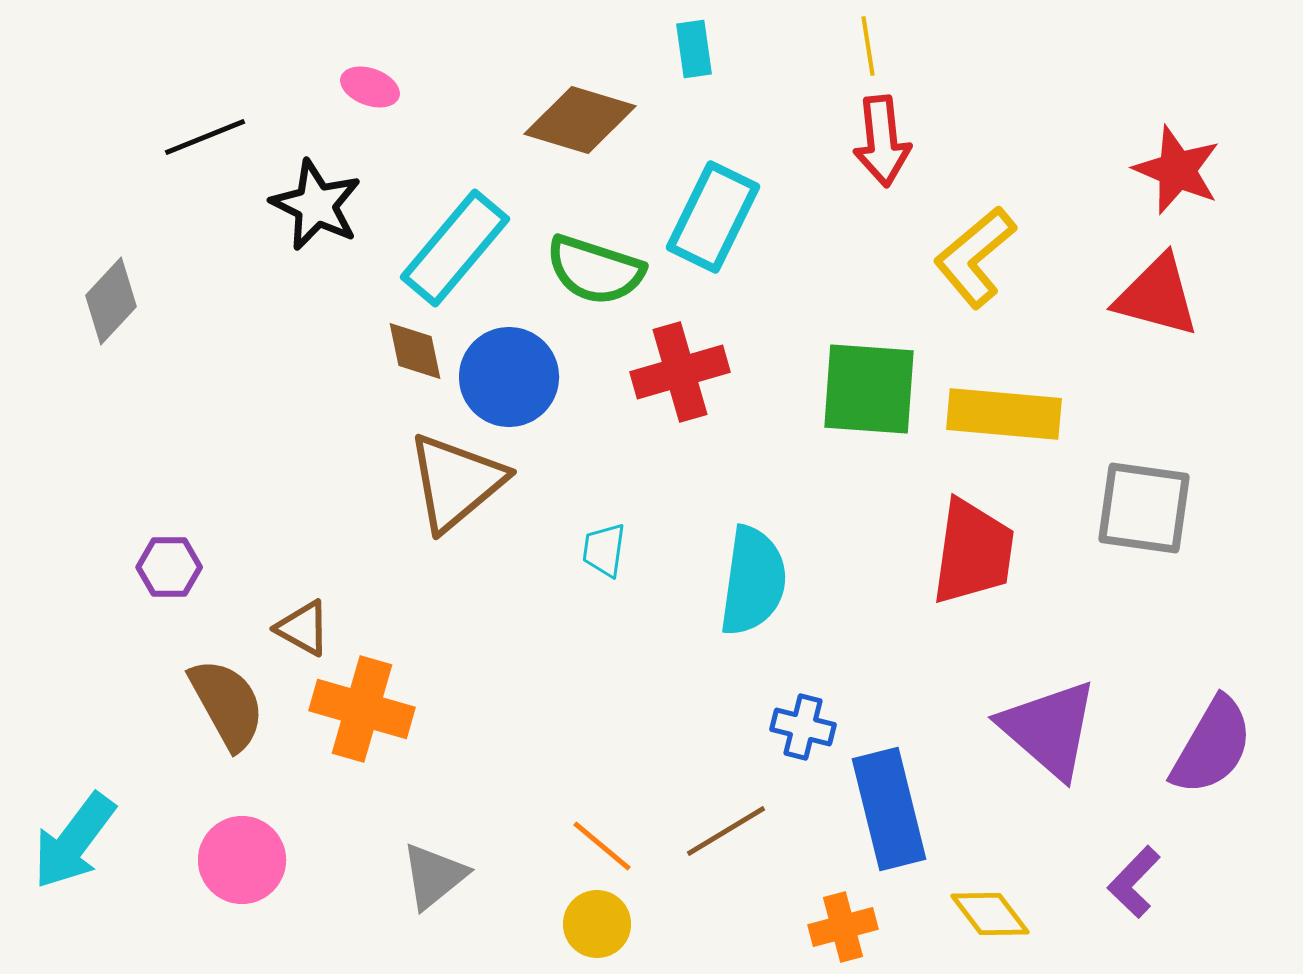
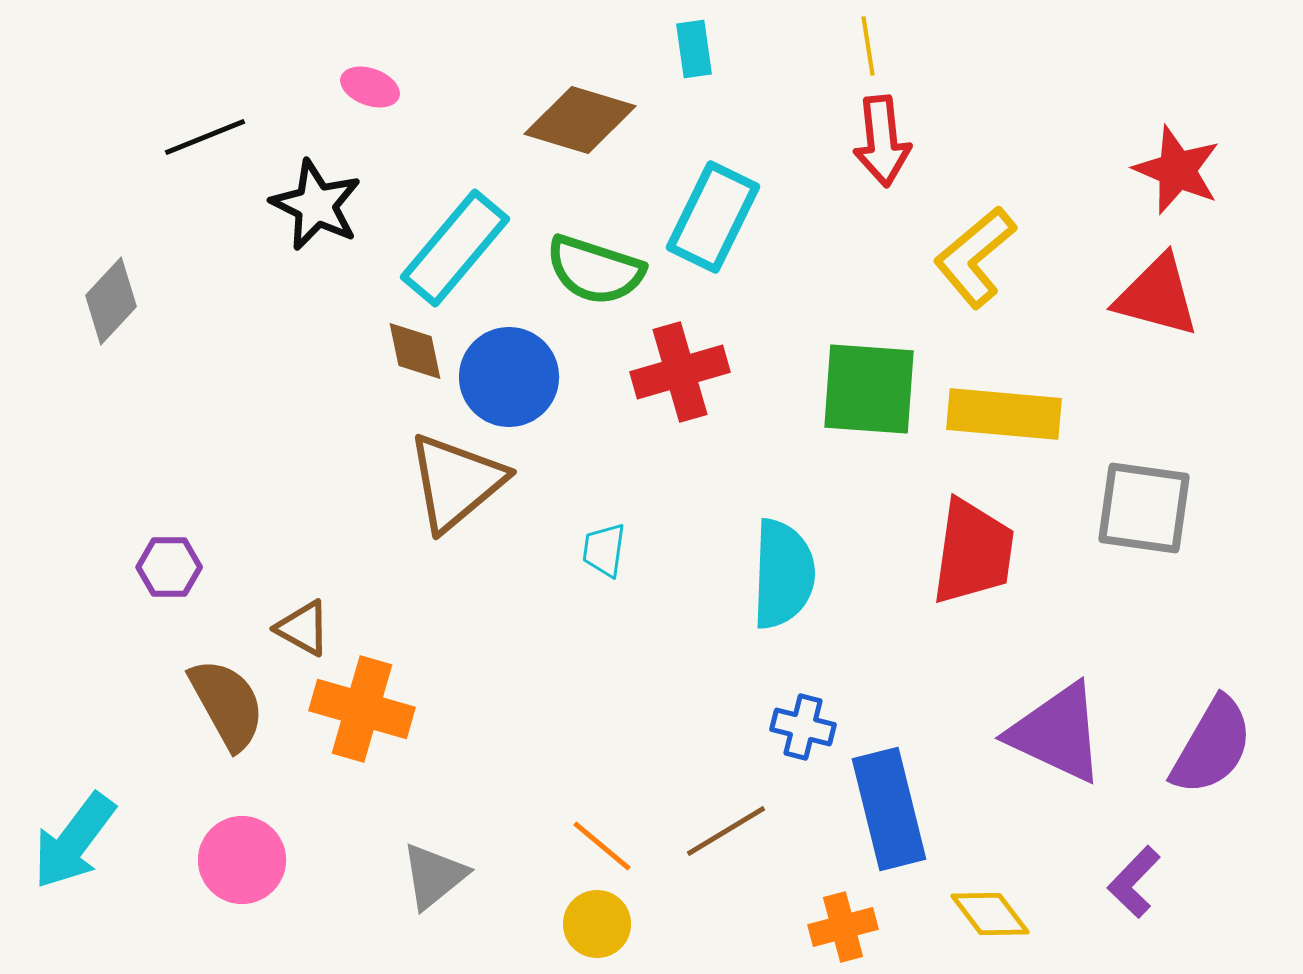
cyan semicircle at (753, 581): moved 30 px right, 7 px up; rotated 6 degrees counterclockwise
purple triangle at (1049, 729): moved 8 px right, 4 px down; rotated 16 degrees counterclockwise
